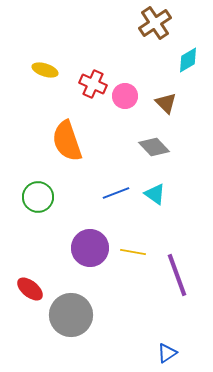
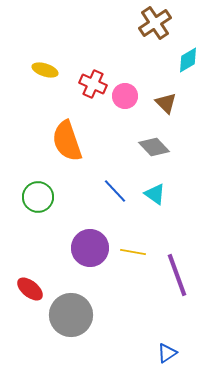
blue line: moved 1 px left, 2 px up; rotated 68 degrees clockwise
